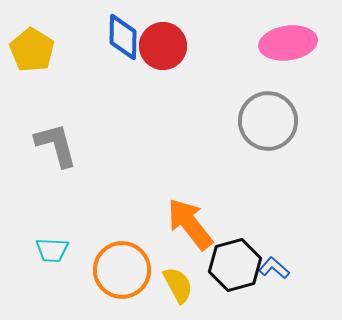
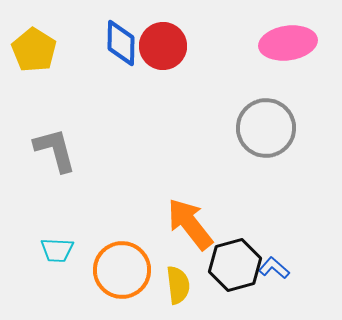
blue diamond: moved 2 px left, 6 px down
yellow pentagon: moved 2 px right
gray circle: moved 2 px left, 7 px down
gray L-shape: moved 1 px left, 5 px down
cyan trapezoid: moved 5 px right
yellow semicircle: rotated 21 degrees clockwise
